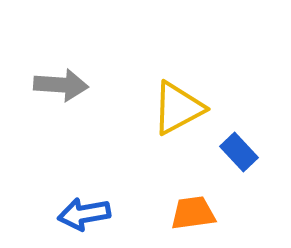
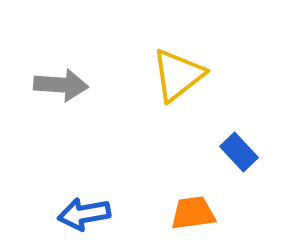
yellow triangle: moved 33 px up; rotated 10 degrees counterclockwise
